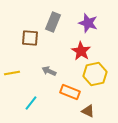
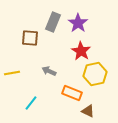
purple star: moved 10 px left; rotated 18 degrees clockwise
orange rectangle: moved 2 px right, 1 px down
